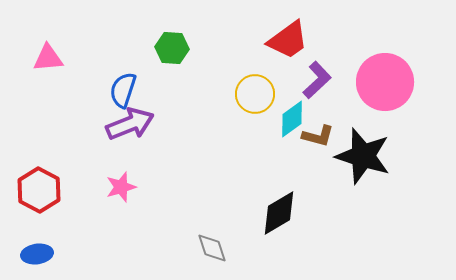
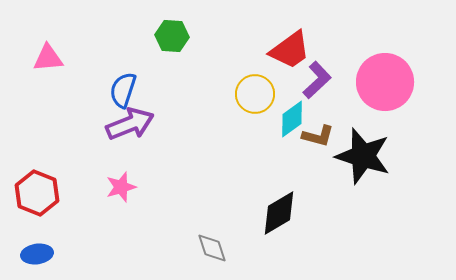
red trapezoid: moved 2 px right, 10 px down
green hexagon: moved 12 px up
red hexagon: moved 2 px left, 3 px down; rotated 6 degrees counterclockwise
